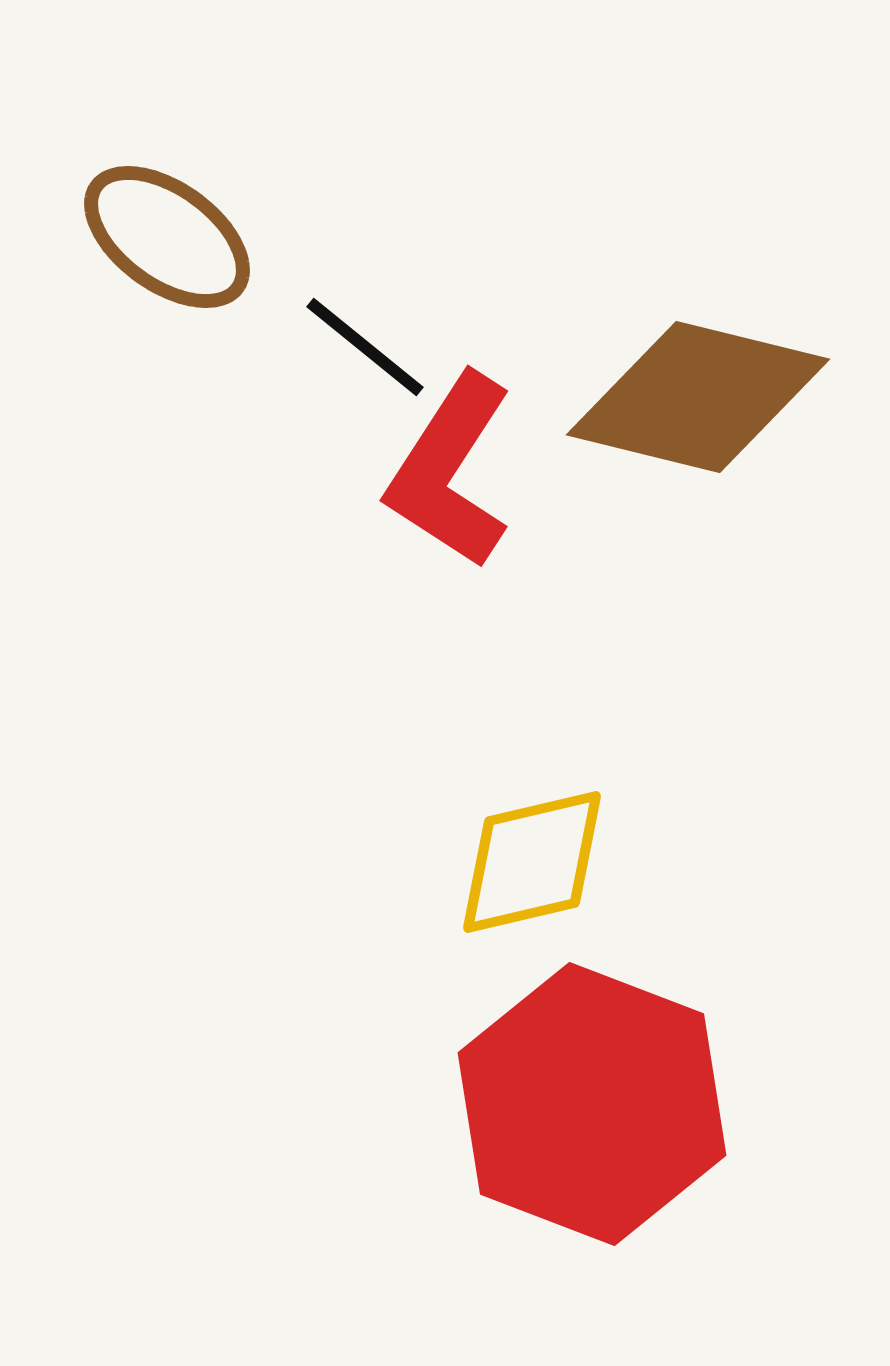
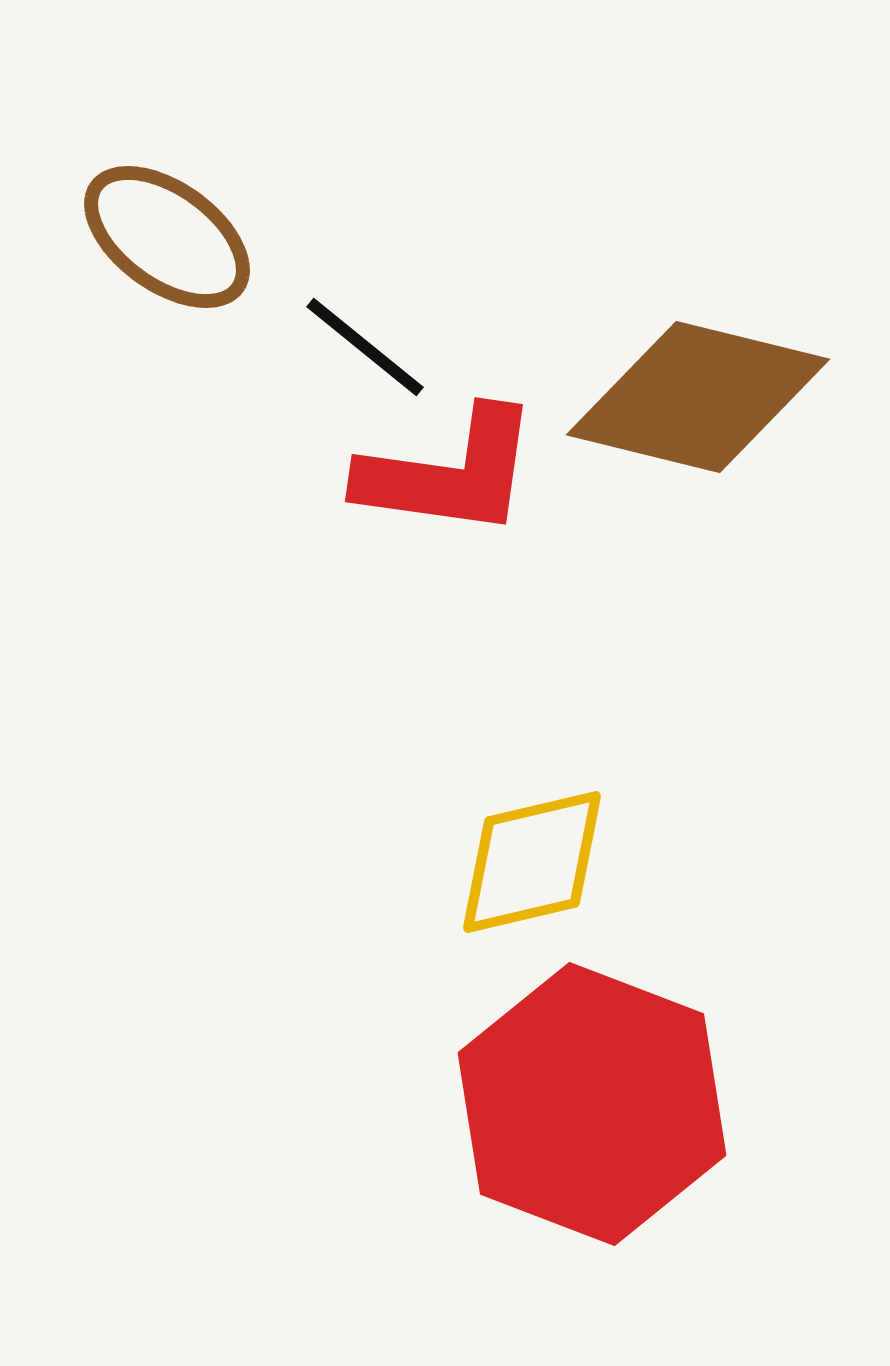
red L-shape: moved 1 px left, 2 px down; rotated 115 degrees counterclockwise
